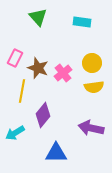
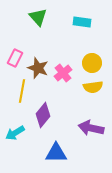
yellow semicircle: moved 1 px left
